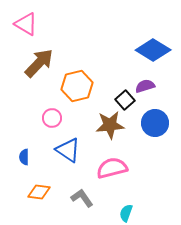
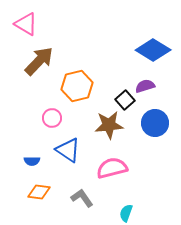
brown arrow: moved 2 px up
brown star: moved 1 px left
blue semicircle: moved 8 px right, 4 px down; rotated 91 degrees counterclockwise
